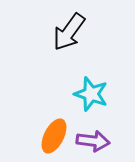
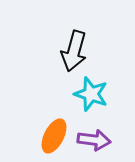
black arrow: moved 5 px right, 19 px down; rotated 21 degrees counterclockwise
purple arrow: moved 1 px right, 1 px up
